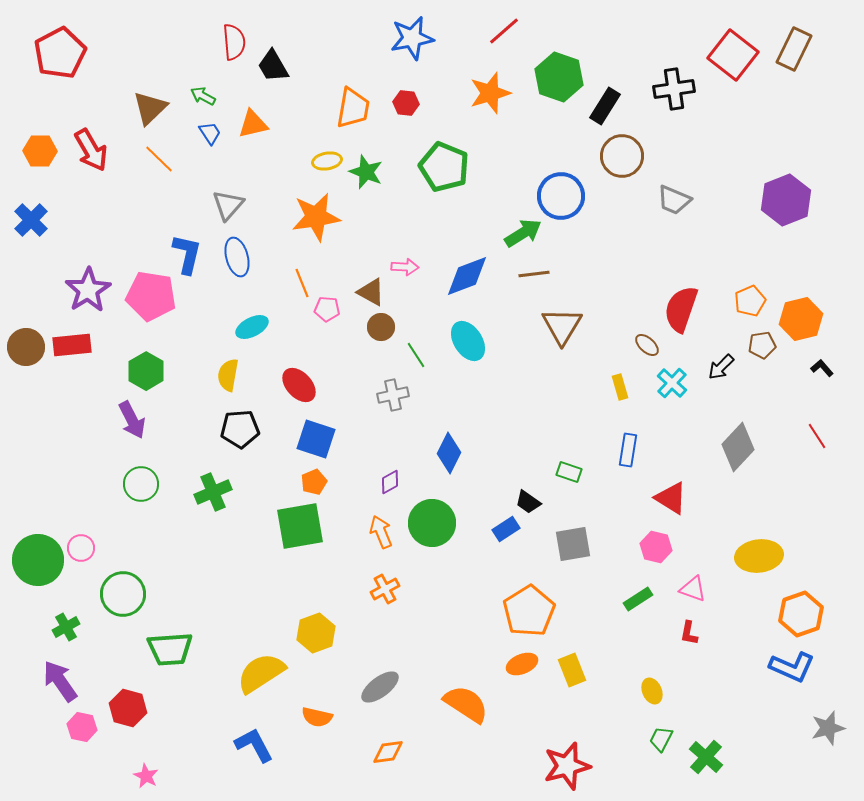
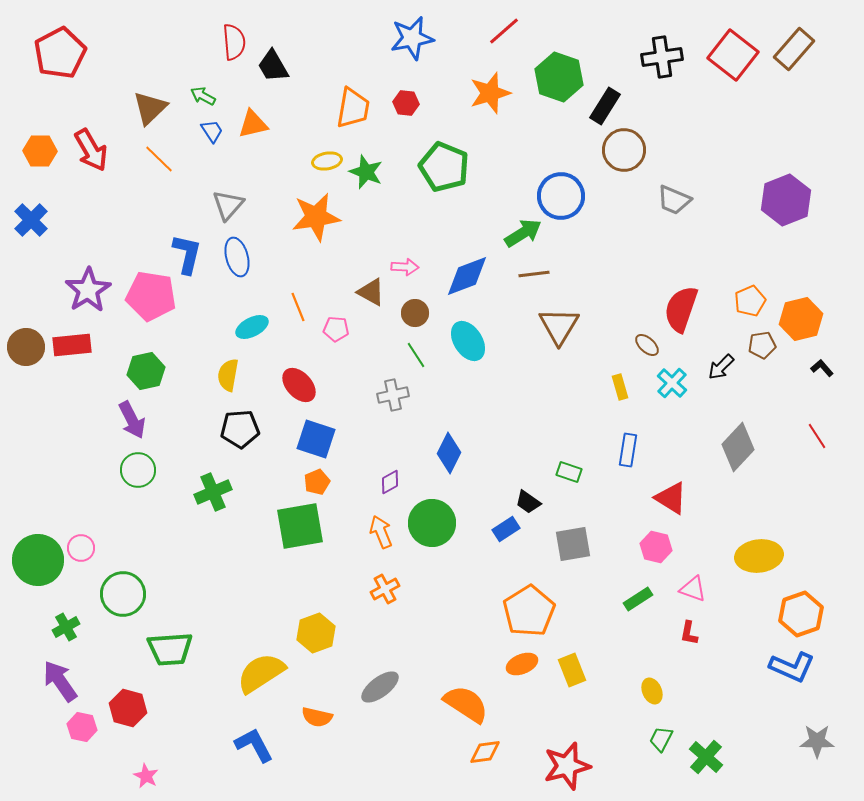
brown rectangle at (794, 49): rotated 15 degrees clockwise
black cross at (674, 89): moved 12 px left, 32 px up
blue trapezoid at (210, 133): moved 2 px right, 2 px up
brown circle at (622, 156): moved 2 px right, 6 px up
orange line at (302, 283): moved 4 px left, 24 px down
pink pentagon at (327, 309): moved 9 px right, 20 px down
brown triangle at (562, 326): moved 3 px left
brown circle at (381, 327): moved 34 px right, 14 px up
green hexagon at (146, 371): rotated 18 degrees clockwise
orange pentagon at (314, 482): moved 3 px right
green circle at (141, 484): moved 3 px left, 14 px up
gray star at (828, 728): moved 11 px left, 13 px down; rotated 16 degrees clockwise
orange diamond at (388, 752): moved 97 px right
